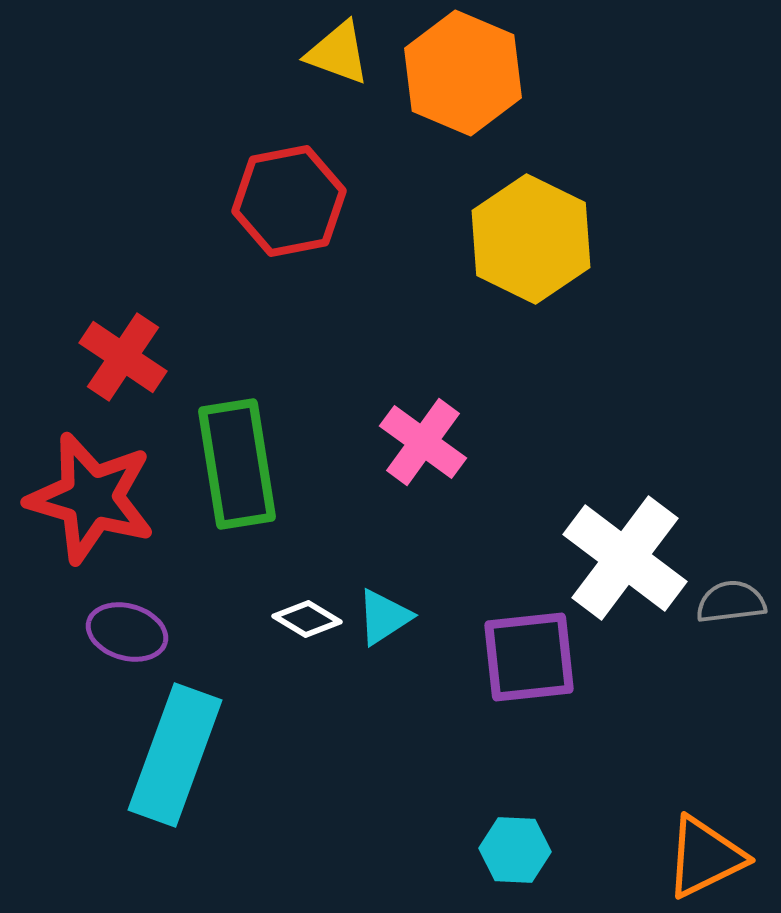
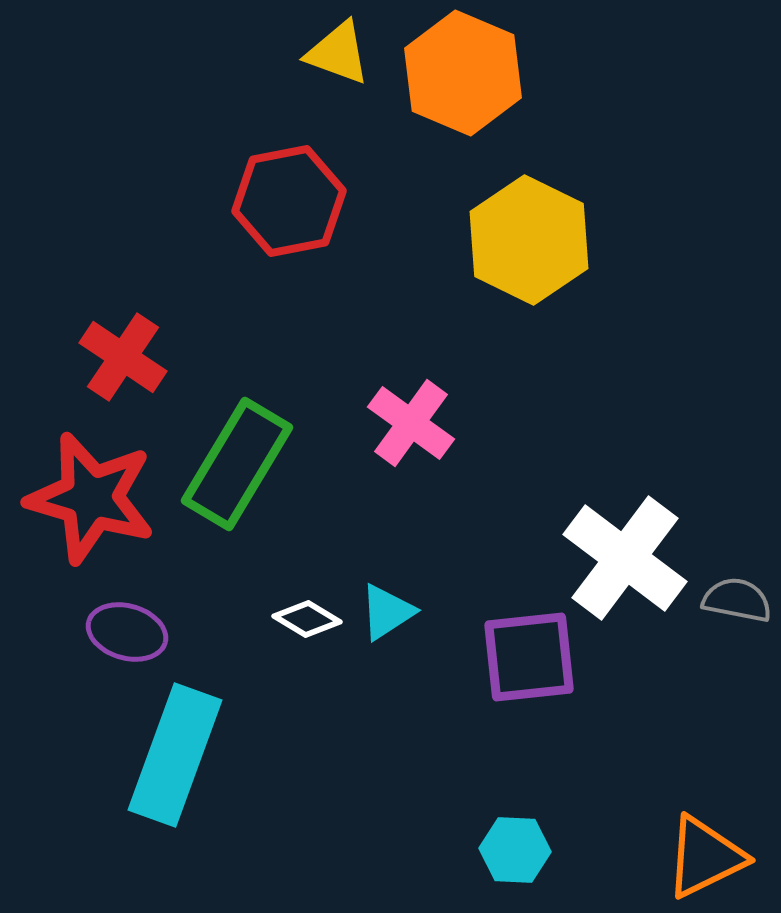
yellow hexagon: moved 2 px left, 1 px down
pink cross: moved 12 px left, 19 px up
green rectangle: rotated 40 degrees clockwise
gray semicircle: moved 6 px right, 2 px up; rotated 18 degrees clockwise
cyan triangle: moved 3 px right, 5 px up
